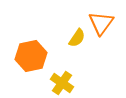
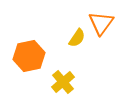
orange hexagon: moved 2 px left
yellow cross: moved 1 px right, 1 px up; rotated 15 degrees clockwise
